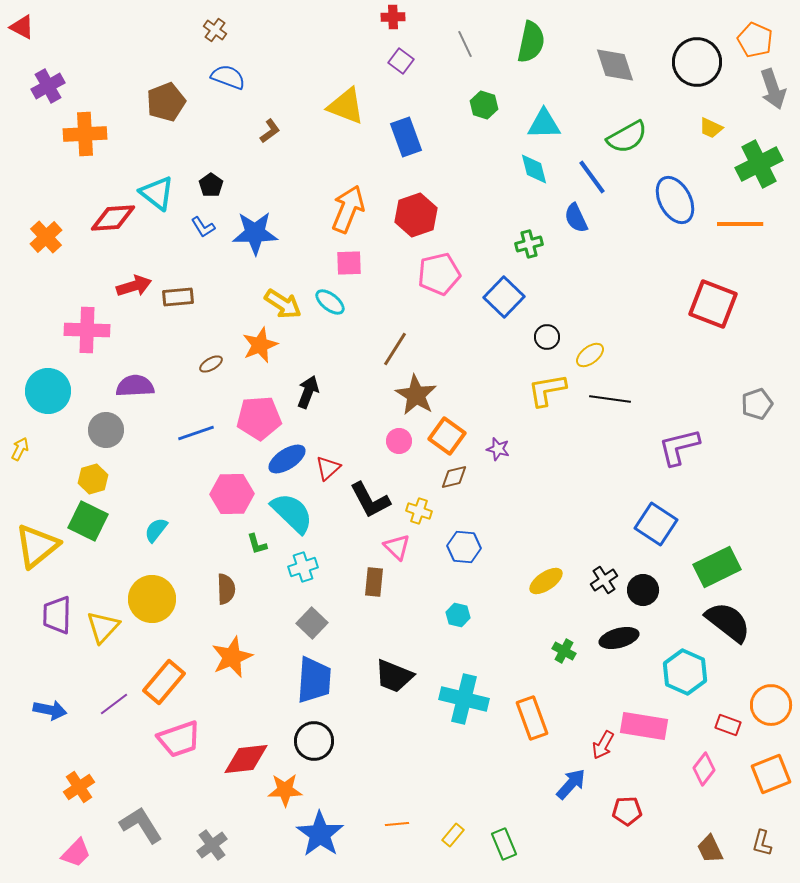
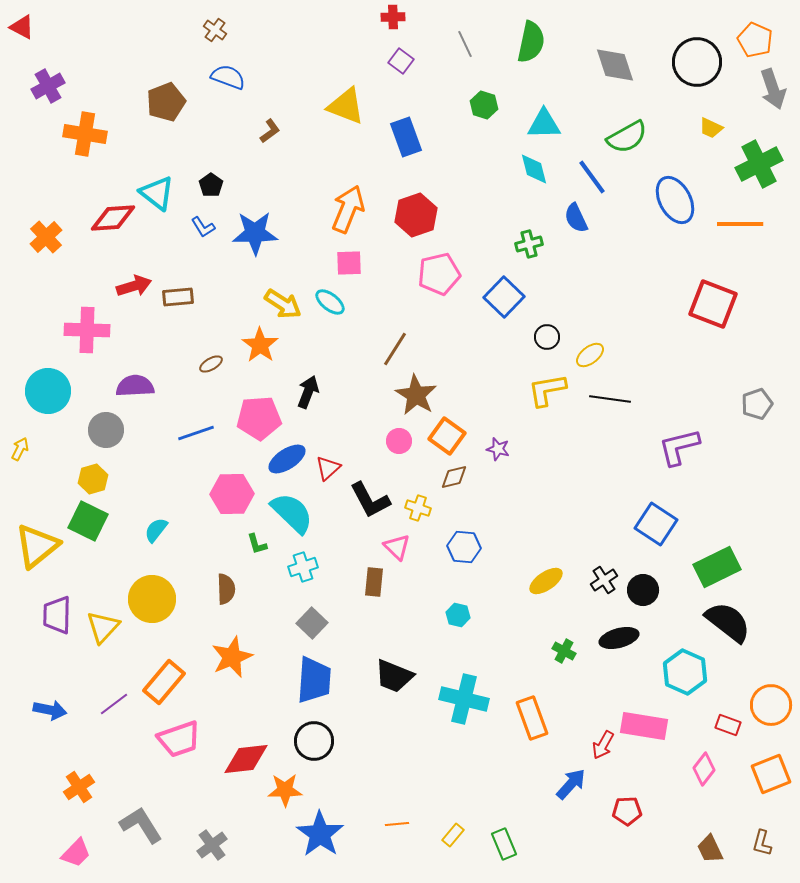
orange cross at (85, 134): rotated 12 degrees clockwise
orange star at (260, 345): rotated 15 degrees counterclockwise
yellow cross at (419, 511): moved 1 px left, 3 px up
